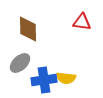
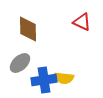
red triangle: rotated 18 degrees clockwise
yellow semicircle: moved 2 px left
